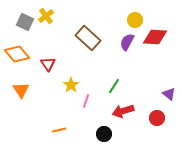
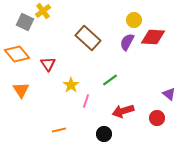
yellow cross: moved 3 px left, 5 px up
yellow circle: moved 1 px left
red diamond: moved 2 px left
green line: moved 4 px left, 6 px up; rotated 21 degrees clockwise
